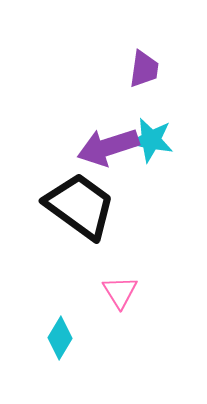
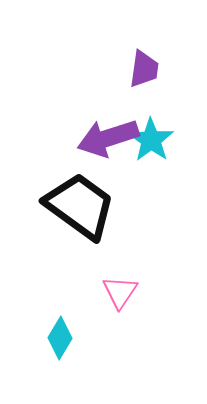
cyan star: rotated 24 degrees clockwise
purple arrow: moved 9 px up
pink triangle: rotated 6 degrees clockwise
